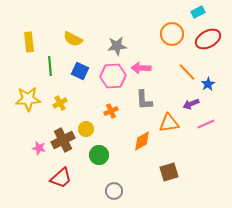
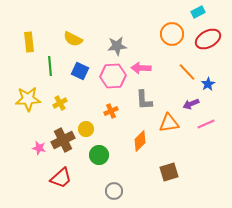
orange diamond: moved 2 px left; rotated 15 degrees counterclockwise
